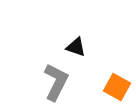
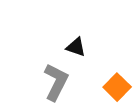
orange square: rotated 16 degrees clockwise
